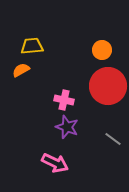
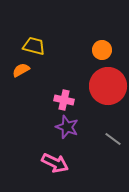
yellow trapezoid: moved 2 px right; rotated 20 degrees clockwise
